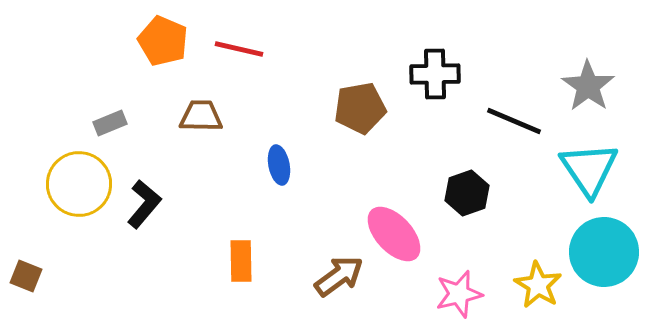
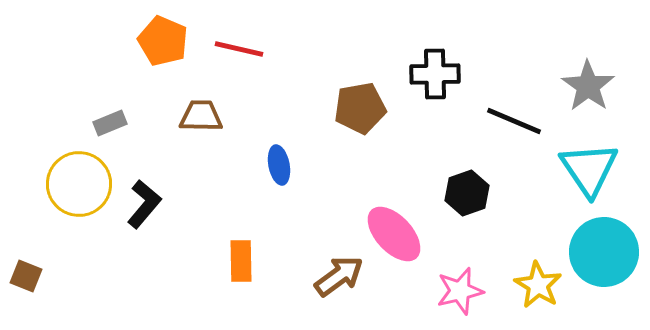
pink star: moved 1 px right, 3 px up
